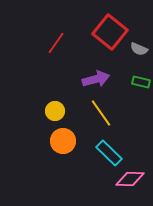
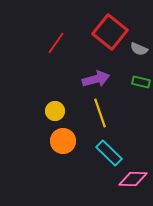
yellow line: moved 1 px left; rotated 16 degrees clockwise
pink diamond: moved 3 px right
